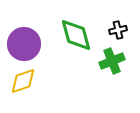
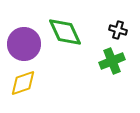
black cross: rotated 30 degrees clockwise
green diamond: moved 11 px left, 3 px up; rotated 9 degrees counterclockwise
yellow diamond: moved 2 px down
